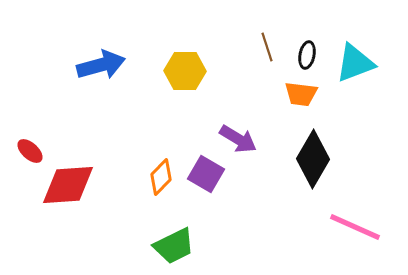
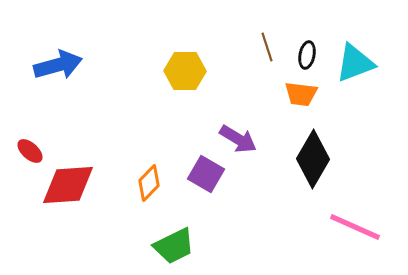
blue arrow: moved 43 px left
orange diamond: moved 12 px left, 6 px down
